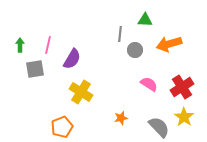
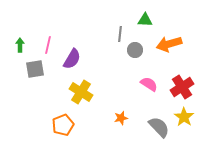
orange pentagon: moved 1 px right, 2 px up
